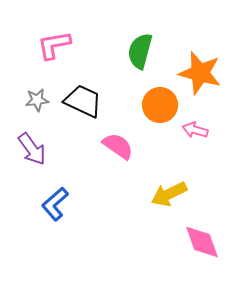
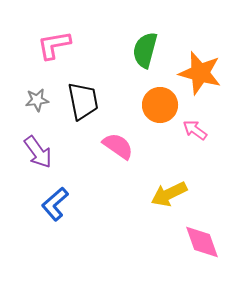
green semicircle: moved 5 px right, 1 px up
black trapezoid: rotated 54 degrees clockwise
pink arrow: rotated 20 degrees clockwise
purple arrow: moved 6 px right, 3 px down
